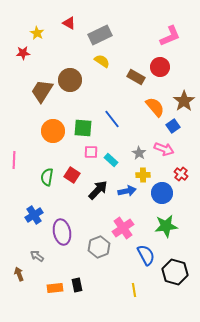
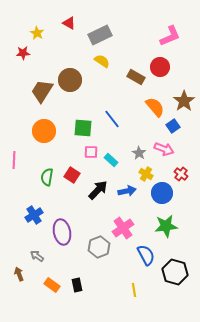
orange circle: moved 9 px left
yellow cross: moved 3 px right, 1 px up; rotated 32 degrees clockwise
orange rectangle: moved 3 px left, 3 px up; rotated 42 degrees clockwise
